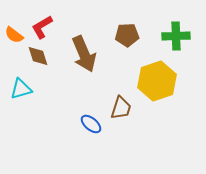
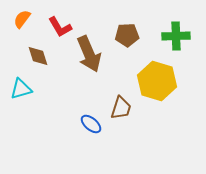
red L-shape: moved 18 px right; rotated 90 degrees counterclockwise
orange semicircle: moved 8 px right, 16 px up; rotated 90 degrees clockwise
brown arrow: moved 5 px right
yellow hexagon: rotated 24 degrees counterclockwise
